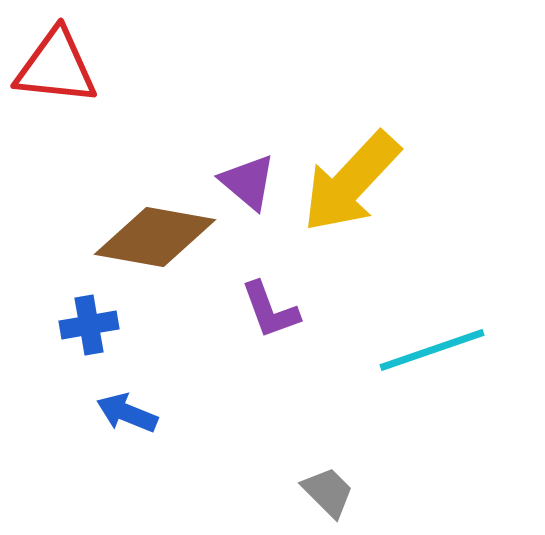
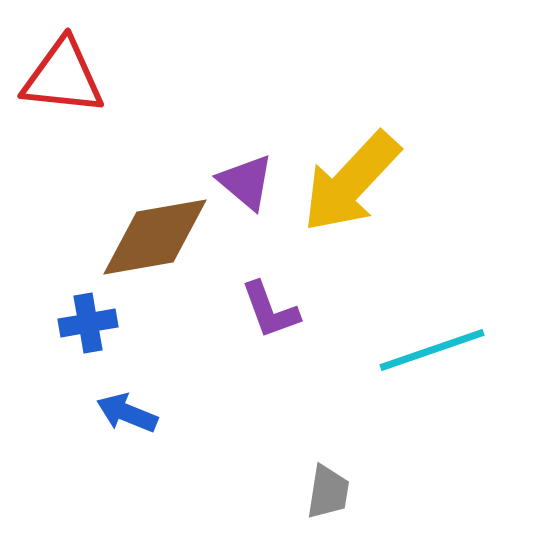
red triangle: moved 7 px right, 10 px down
purple triangle: moved 2 px left
brown diamond: rotated 20 degrees counterclockwise
blue cross: moved 1 px left, 2 px up
gray trapezoid: rotated 54 degrees clockwise
